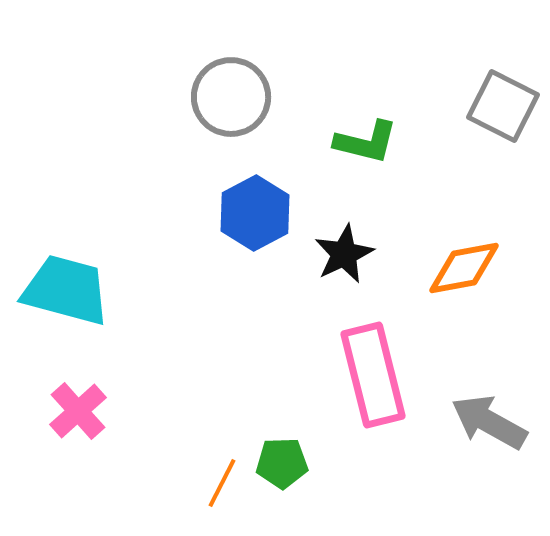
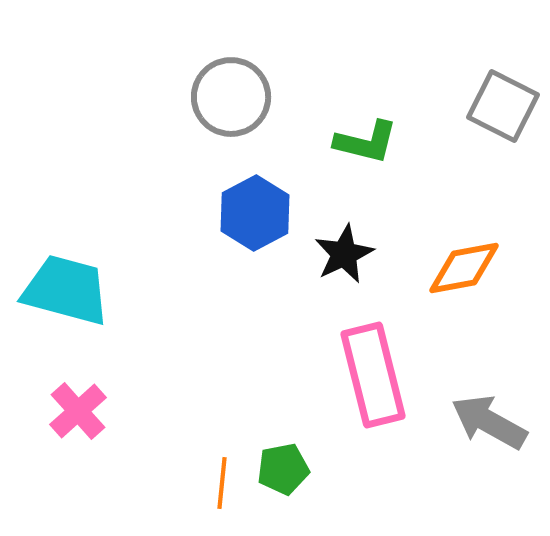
green pentagon: moved 1 px right, 6 px down; rotated 9 degrees counterclockwise
orange line: rotated 21 degrees counterclockwise
